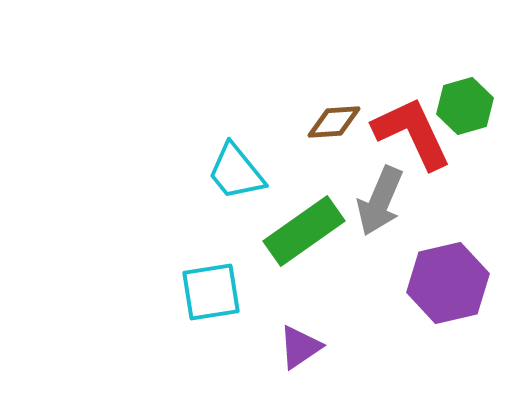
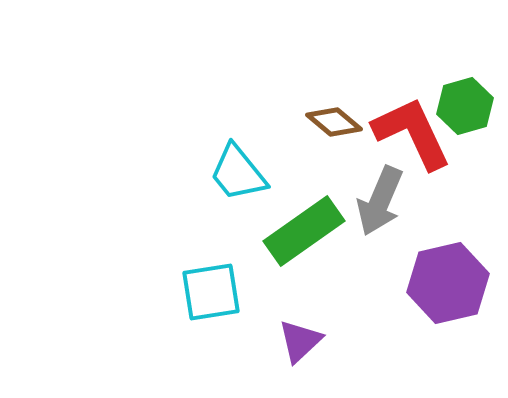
brown diamond: rotated 44 degrees clockwise
cyan trapezoid: moved 2 px right, 1 px down
purple triangle: moved 6 px up; rotated 9 degrees counterclockwise
